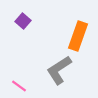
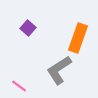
purple square: moved 5 px right, 7 px down
orange rectangle: moved 2 px down
